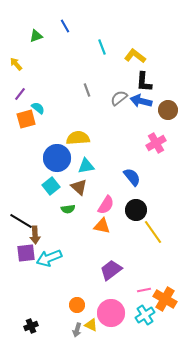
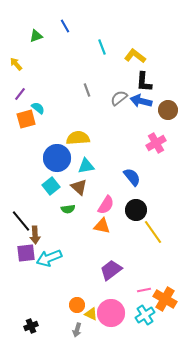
black line: rotated 20 degrees clockwise
yellow triangle: moved 11 px up
